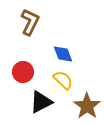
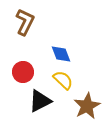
brown L-shape: moved 5 px left
blue diamond: moved 2 px left
black triangle: moved 1 px left, 1 px up
brown star: rotated 8 degrees clockwise
